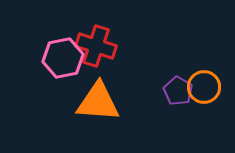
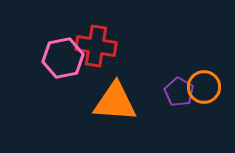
red cross: rotated 9 degrees counterclockwise
purple pentagon: moved 1 px right, 1 px down
orange triangle: moved 17 px right
